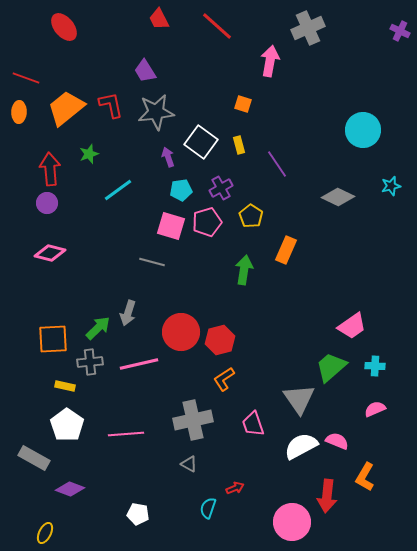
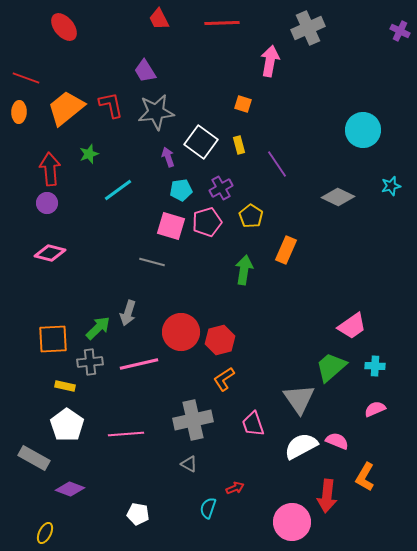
red line at (217, 26): moved 5 px right, 3 px up; rotated 44 degrees counterclockwise
